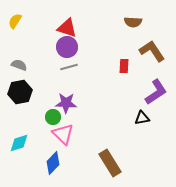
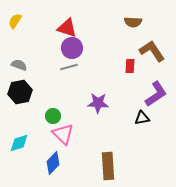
purple circle: moved 5 px right, 1 px down
red rectangle: moved 6 px right
purple L-shape: moved 2 px down
purple star: moved 32 px right
green circle: moved 1 px up
brown rectangle: moved 2 px left, 3 px down; rotated 28 degrees clockwise
